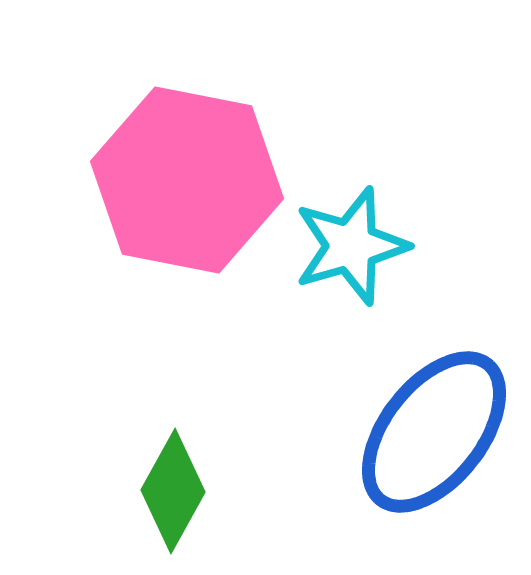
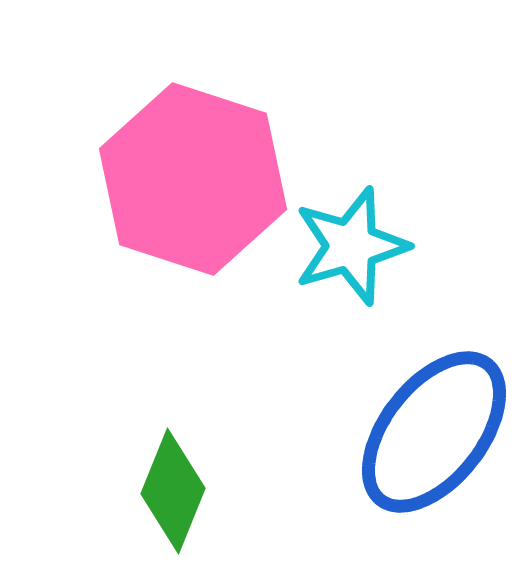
pink hexagon: moved 6 px right, 1 px up; rotated 7 degrees clockwise
green diamond: rotated 7 degrees counterclockwise
